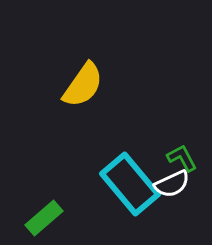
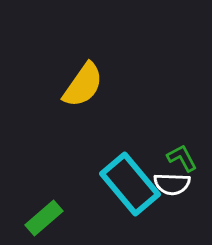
white semicircle: rotated 27 degrees clockwise
